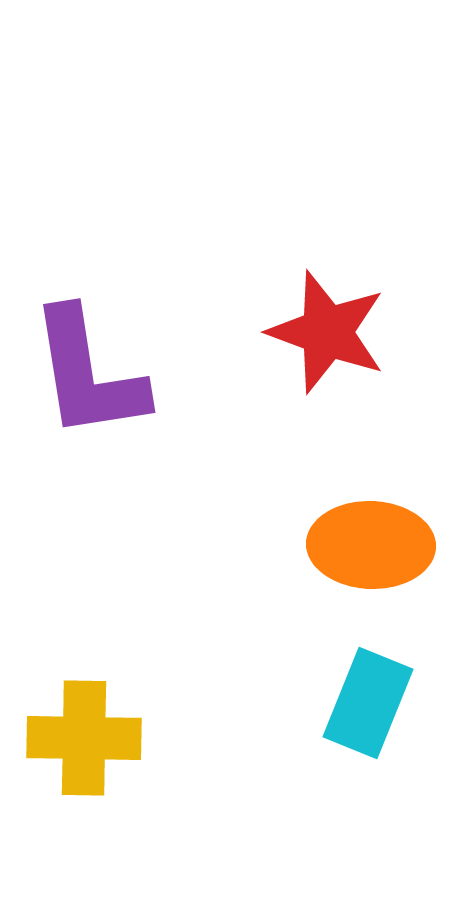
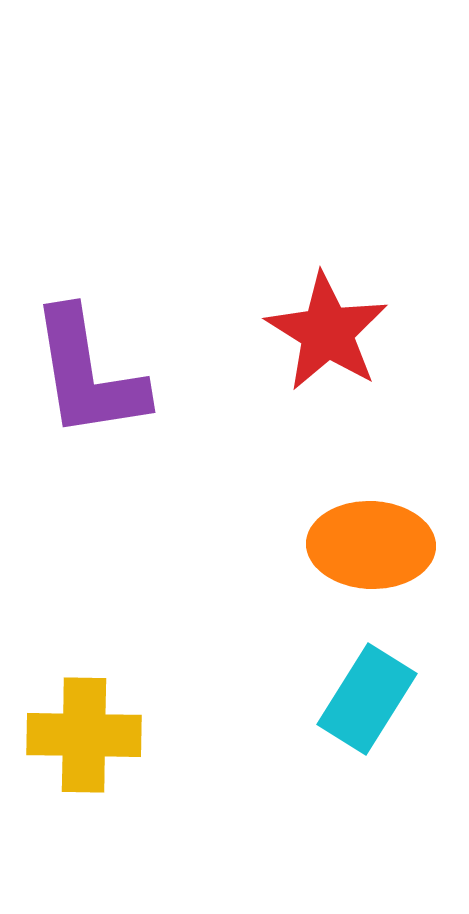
red star: rotated 12 degrees clockwise
cyan rectangle: moved 1 px left, 4 px up; rotated 10 degrees clockwise
yellow cross: moved 3 px up
